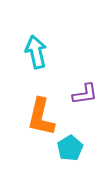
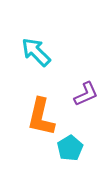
cyan arrow: rotated 32 degrees counterclockwise
purple L-shape: moved 1 px right; rotated 16 degrees counterclockwise
